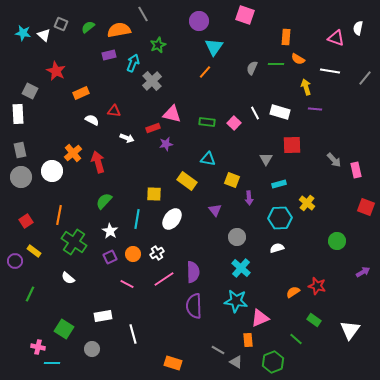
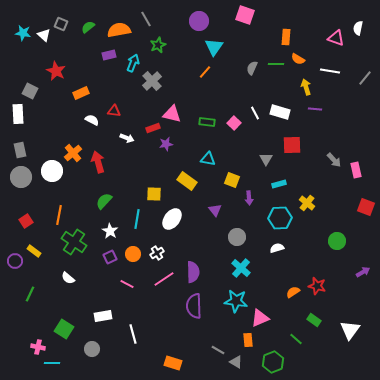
gray line at (143, 14): moved 3 px right, 5 px down
